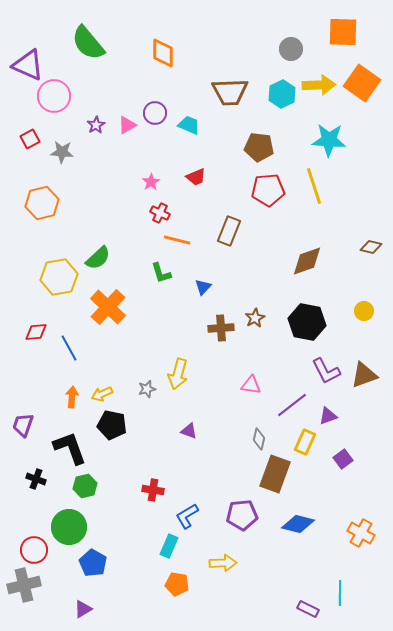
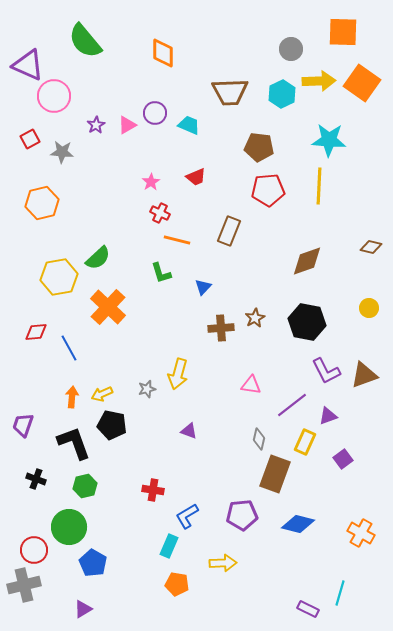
green semicircle at (88, 43): moved 3 px left, 2 px up
yellow arrow at (319, 85): moved 4 px up
yellow line at (314, 186): moved 5 px right; rotated 21 degrees clockwise
yellow circle at (364, 311): moved 5 px right, 3 px up
black L-shape at (70, 448): moved 4 px right, 5 px up
cyan line at (340, 593): rotated 15 degrees clockwise
